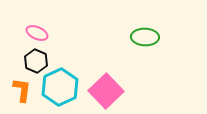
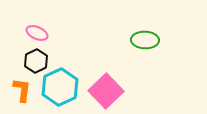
green ellipse: moved 3 px down
black hexagon: rotated 10 degrees clockwise
